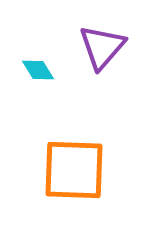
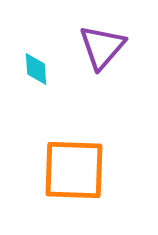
cyan diamond: moved 2 px left, 1 px up; rotated 28 degrees clockwise
